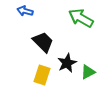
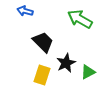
green arrow: moved 1 px left, 1 px down
black star: moved 1 px left
